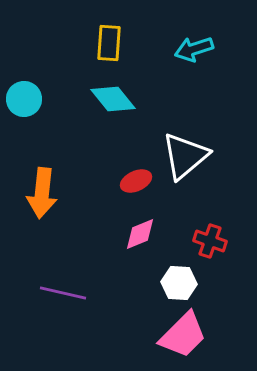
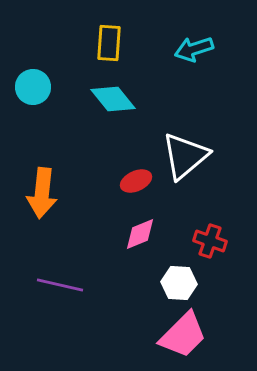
cyan circle: moved 9 px right, 12 px up
purple line: moved 3 px left, 8 px up
